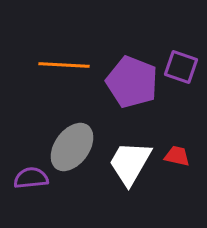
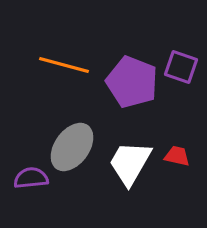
orange line: rotated 12 degrees clockwise
